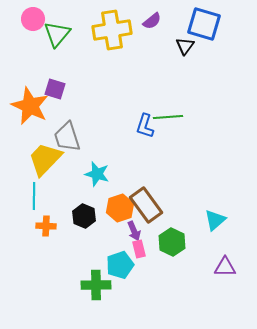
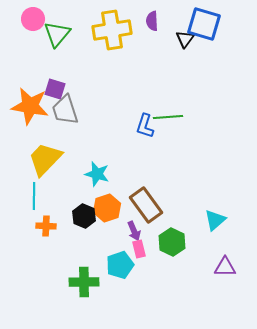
purple semicircle: rotated 126 degrees clockwise
black triangle: moved 7 px up
orange star: rotated 15 degrees counterclockwise
gray trapezoid: moved 2 px left, 27 px up
orange hexagon: moved 13 px left
green cross: moved 12 px left, 3 px up
